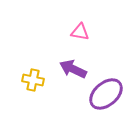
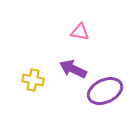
purple ellipse: moved 1 px left, 3 px up; rotated 16 degrees clockwise
